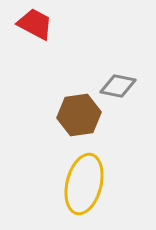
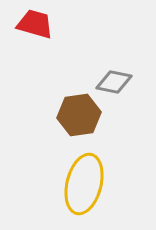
red trapezoid: rotated 12 degrees counterclockwise
gray diamond: moved 4 px left, 4 px up
